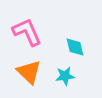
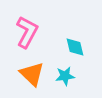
pink L-shape: rotated 52 degrees clockwise
orange triangle: moved 3 px right, 2 px down
